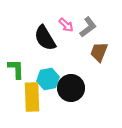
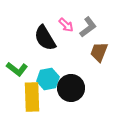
green L-shape: moved 1 px right; rotated 130 degrees clockwise
